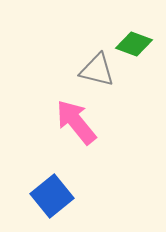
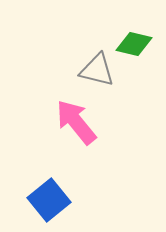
green diamond: rotated 6 degrees counterclockwise
blue square: moved 3 px left, 4 px down
